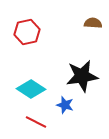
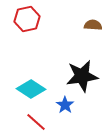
brown semicircle: moved 2 px down
red hexagon: moved 13 px up
blue star: rotated 18 degrees clockwise
red line: rotated 15 degrees clockwise
